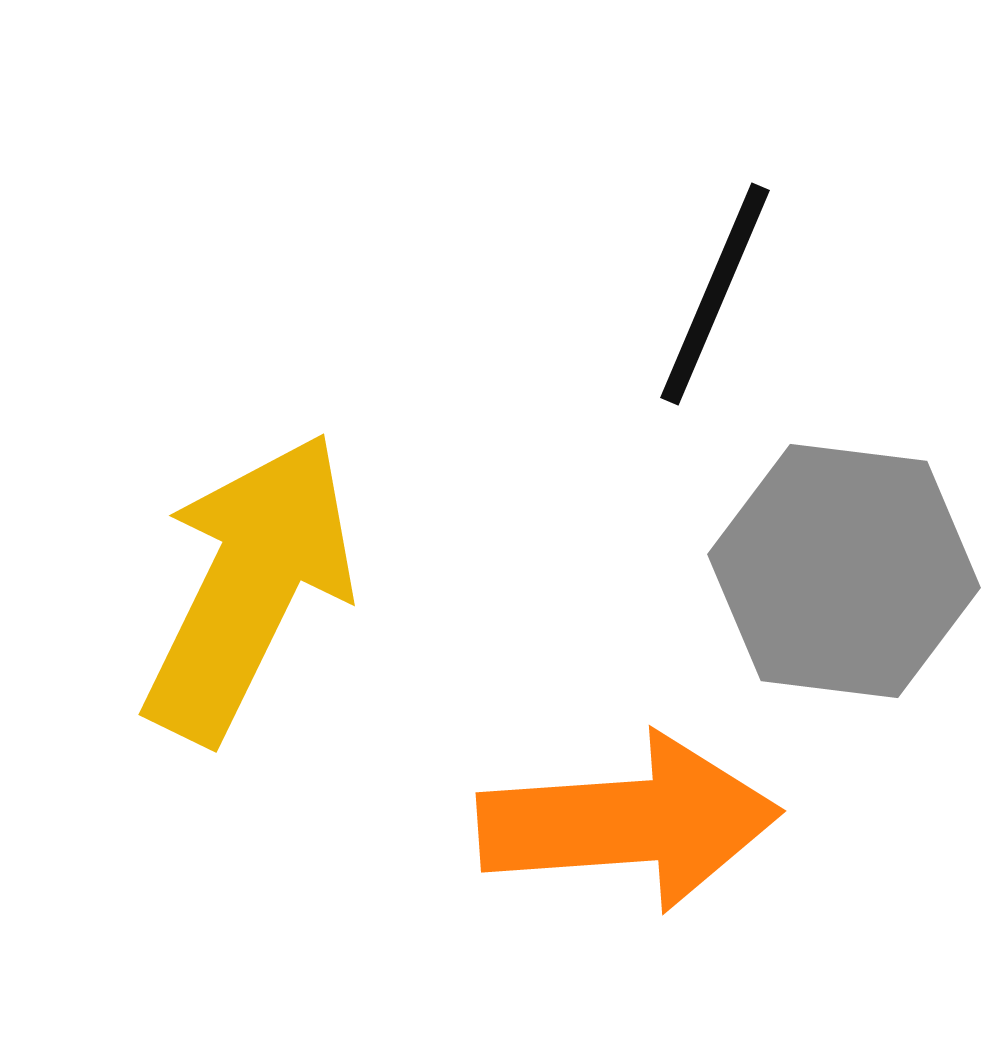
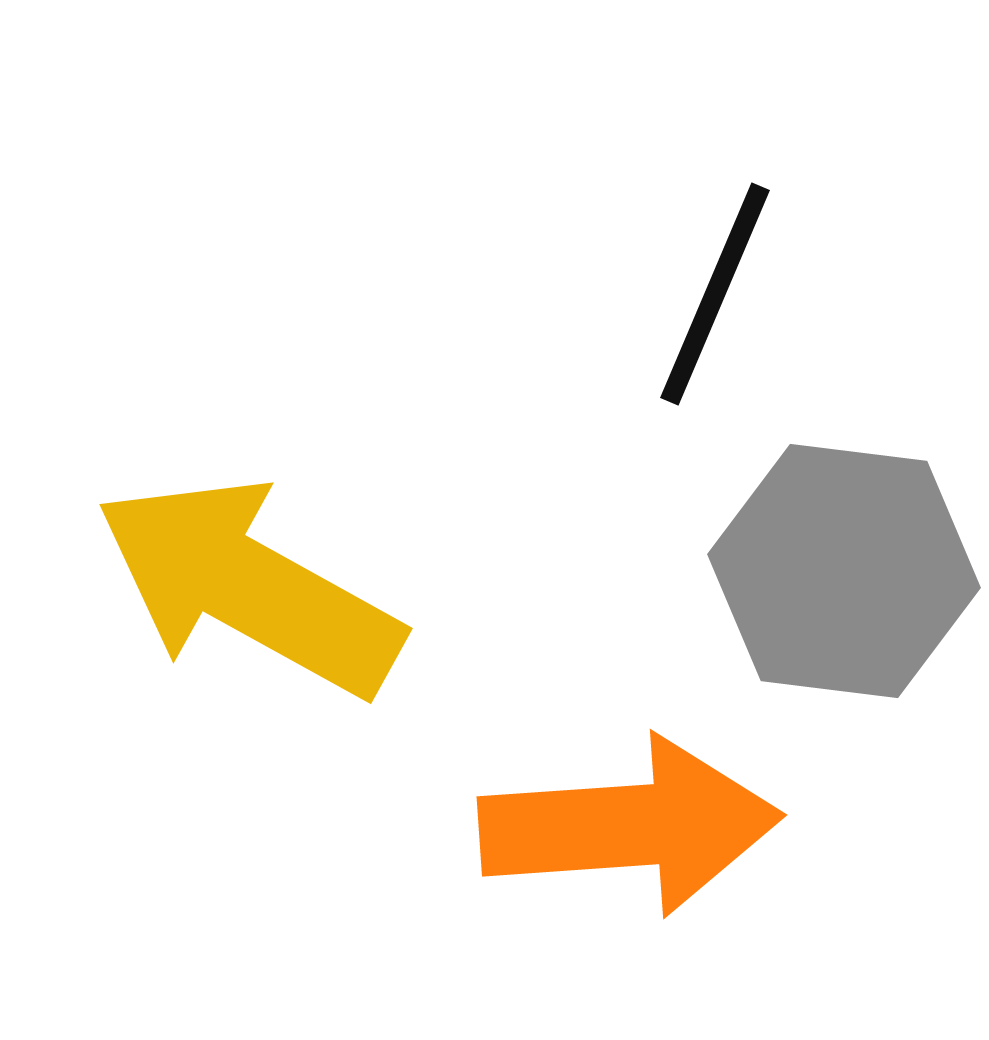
yellow arrow: rotated 87 degrees counterclockwise
orange arrow: moved 1 px right, 4 px down
